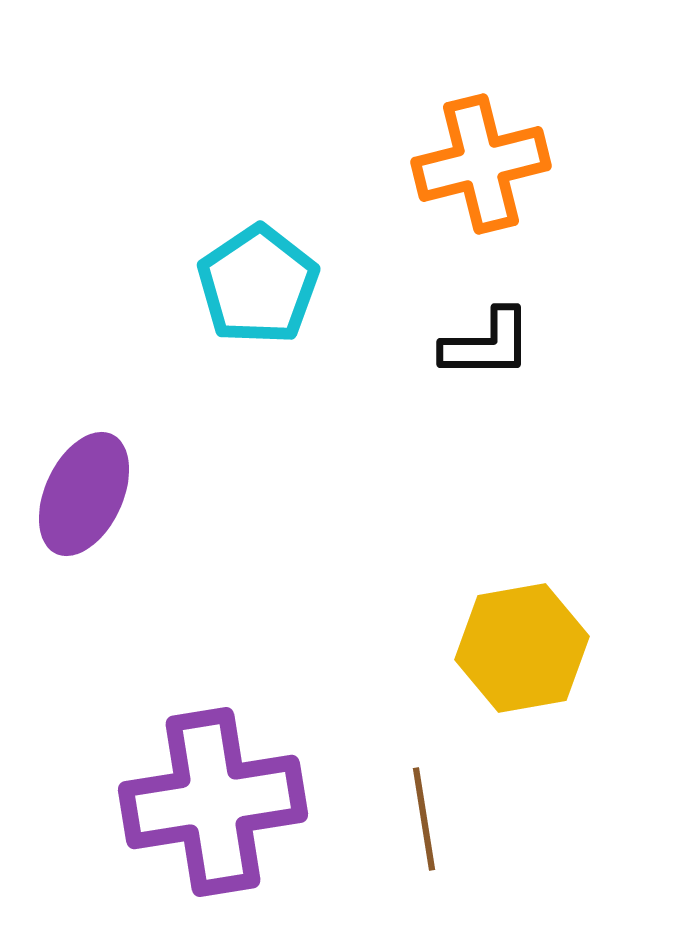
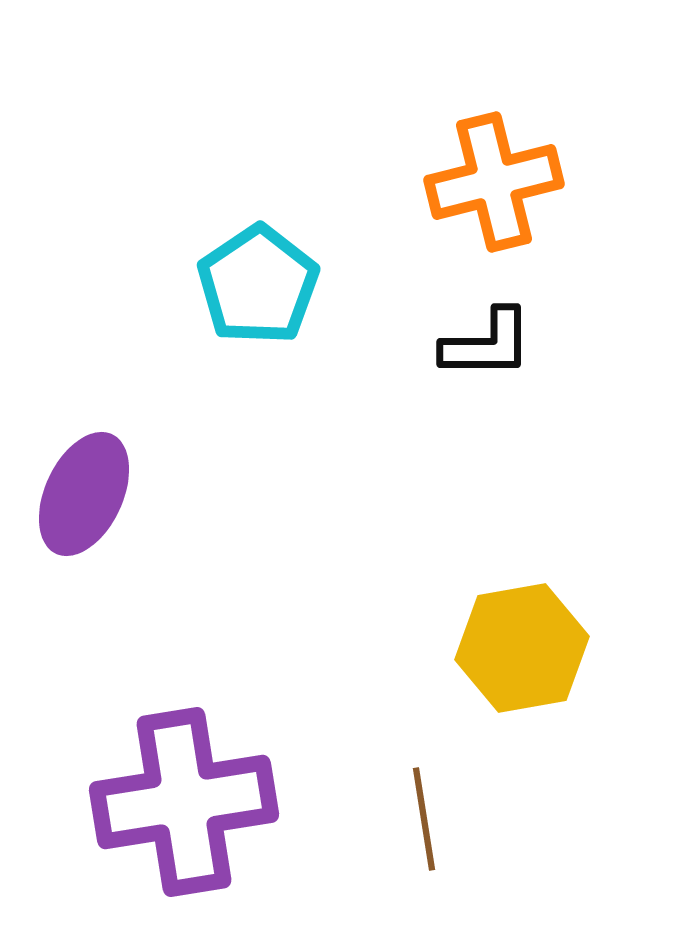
orange cross: moved 13 px right, 18 px down
purple cross: moved 29 px left
